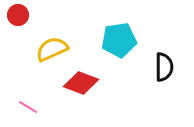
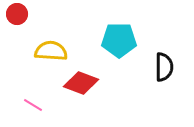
red circle: moved 1 px left, 1 px up
cyan pentagon: rotated 8 degrees clockwise
yellow semicircle: moved 1 px left, 2 px down; rotated 28 degrees clockwise
pink line: moved 5 px right, 2 px up
